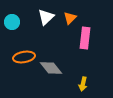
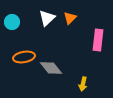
white triangle: moved 1 px right, 1 px down
pink rectangle: moved 13 px right, 2 px down
